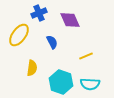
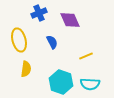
yellow ellipse: moved 5 px down; rotated 50 degrees counterclockwise
yellow semicircle: moved 6 px left, 1 px down
